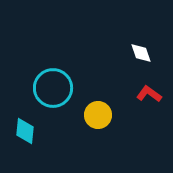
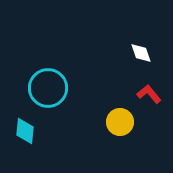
cyan circle: moved 5 px left
red L-shape: rotated 15 degrees clockwise
yellow circle: moved 22 px right, 7 px down
